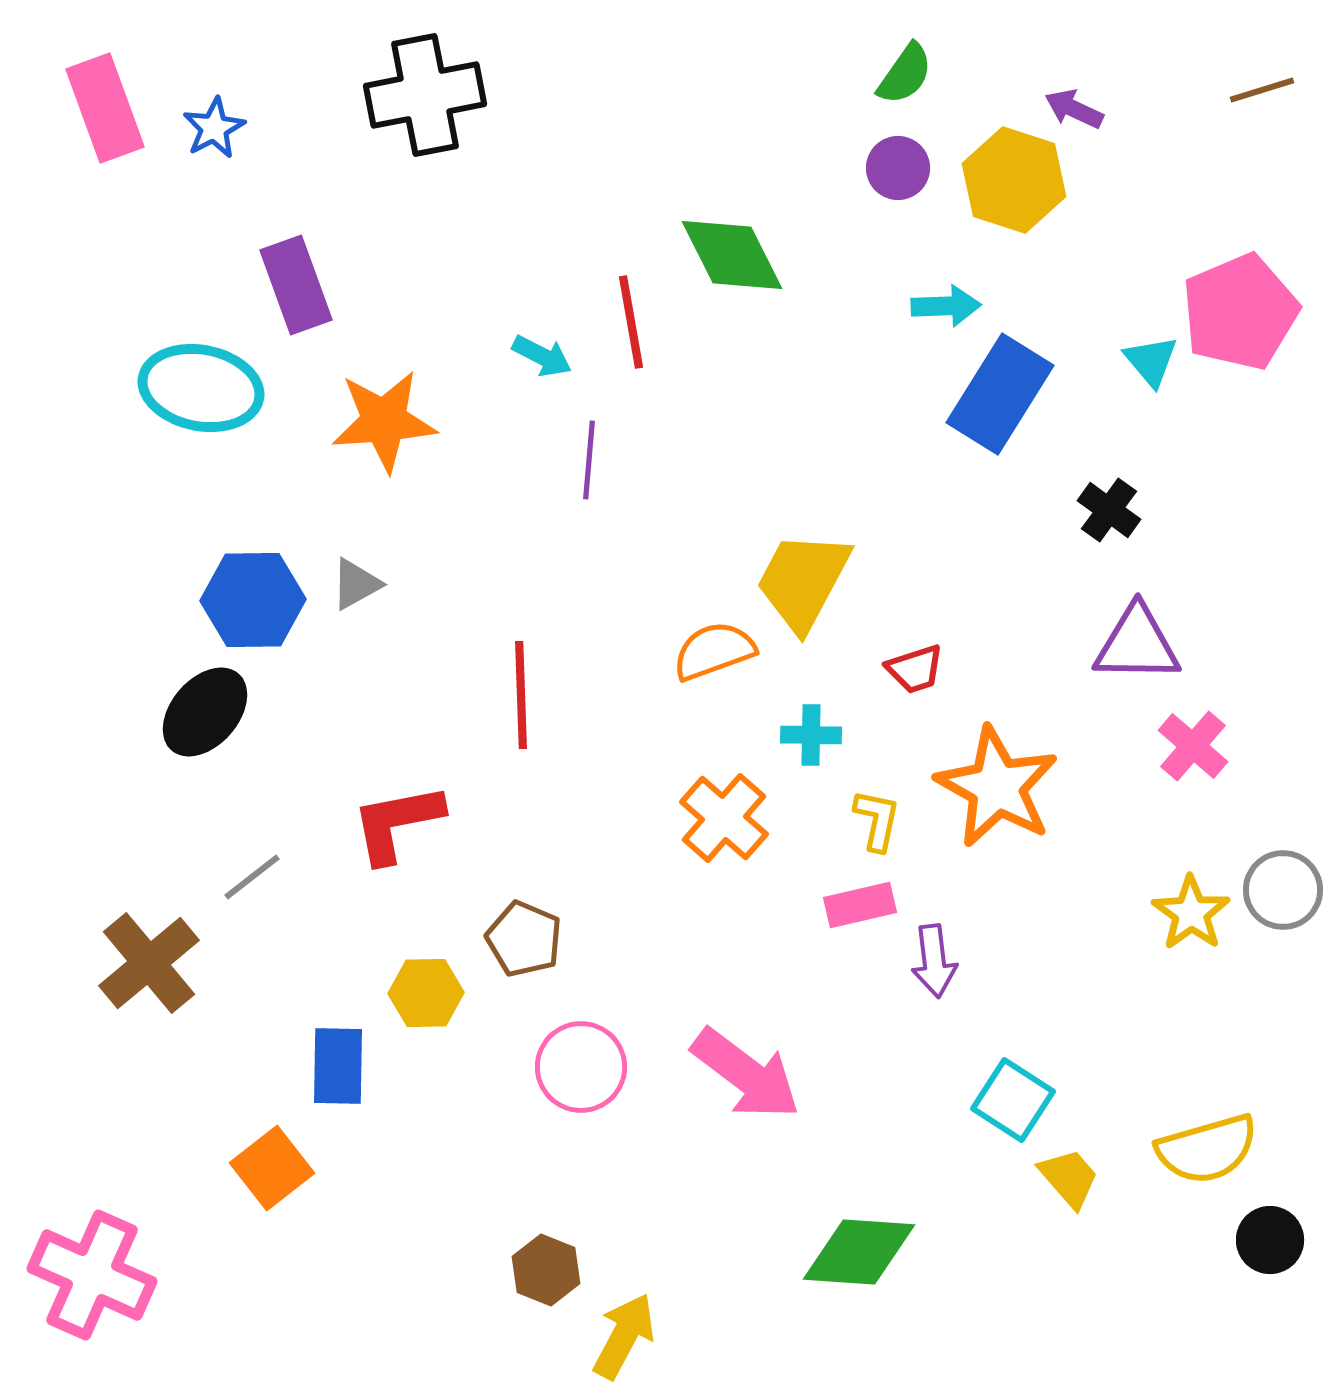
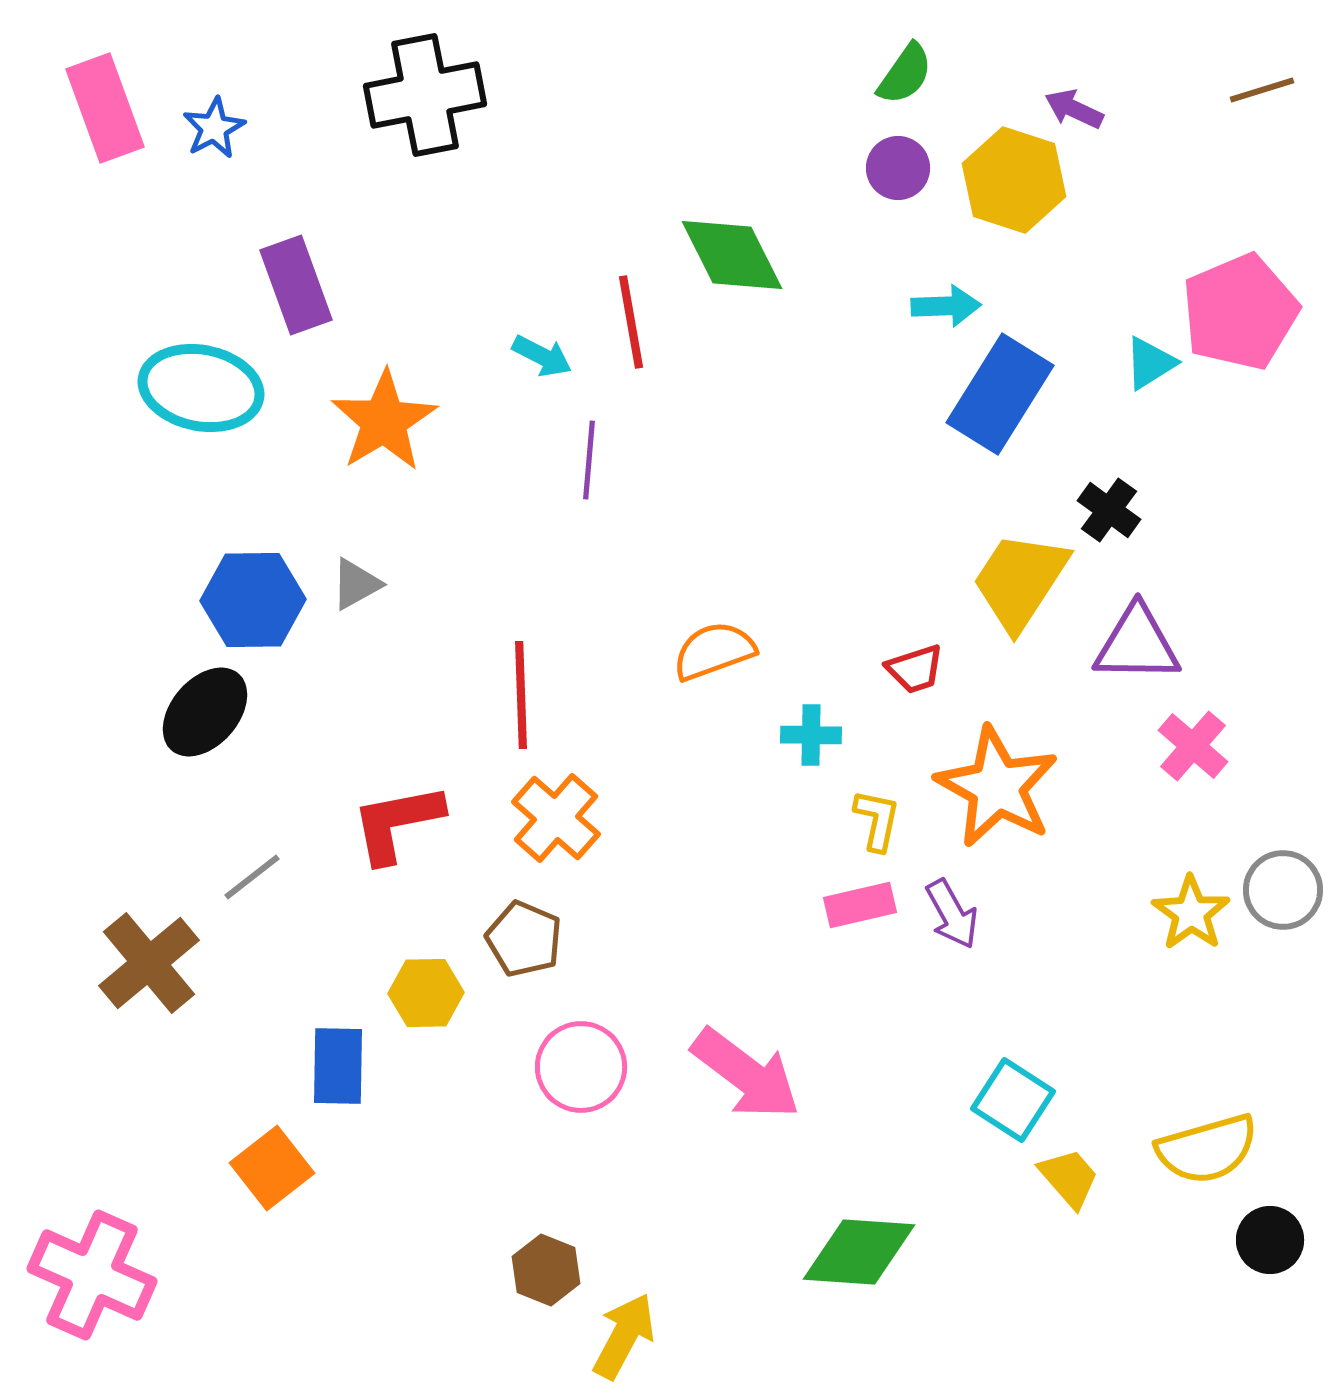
cyan triangle at (1151, 361): moved 1 px left, 2 px down; rotated 38 degrees clockwise
orange star at (384, 421): rotated 27 degrees counterclockwise
yellow trapezoid at (803, 581): moved 217 px right; rotated 5 degrees clockwise
orange cross at (724, 818): moved 168 px left
purple arrow at (934, 961): moved 18 px right, 47 px up; rotated 22 degrees counterclockwise
